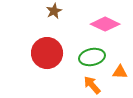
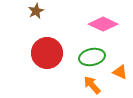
brown star: moved 18 px left
pink diamond: moved 2 px left
orange triangle: rotated 21 degrees clockwise
